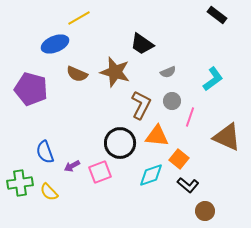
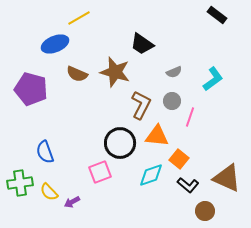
gray semicircle: moved 6 px right
brown triangle: moved 41 px down
purple arrow: moved 36 px down
